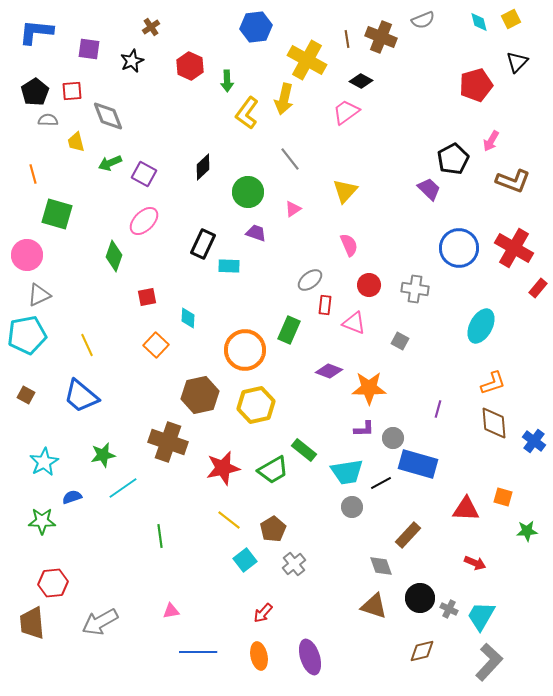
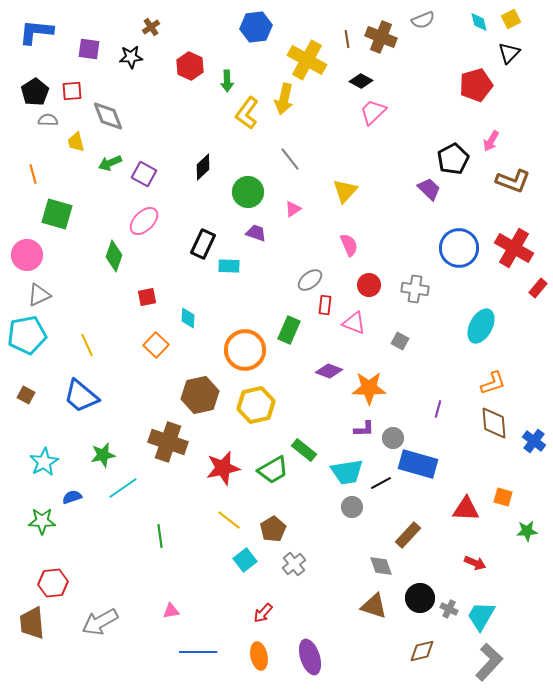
black star at (132, 61): moved 1 px left, 4 px up; rotated 20 degrees clockwise
black triangle at (517, 62): moved 8 px left, 9 px up
pink trapezoid at (346, 112): moved 27 px right; rotated 8 degrees counterclockwise
